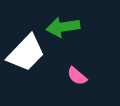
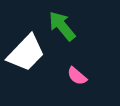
green arrow: moved 1 px left, 1 px up; rotated 60 degrees clockwise
